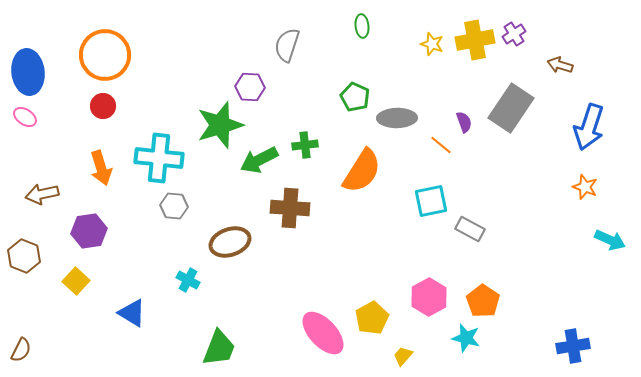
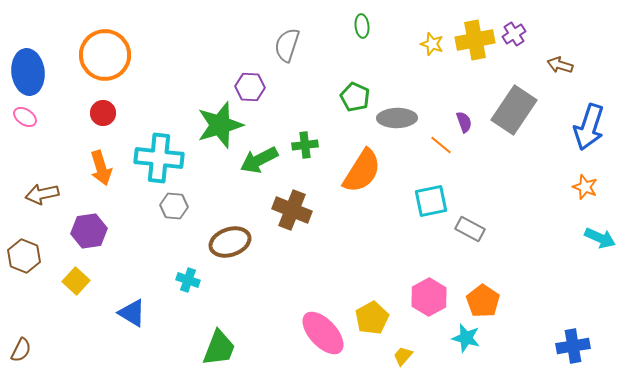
red circle at (103, 106): moved 7 px down
gray rectangle at (511, 108): moved 3 px right, 2 px down
brown cross at (290, 208): moved 2 px right, 2 px down; rotated 18 degrees clockwise
cyan arrow at (610, 240): moved 10 px left, 2 px up
cyan cross at (188, 280): rotated 10 degrees counterclockwise
